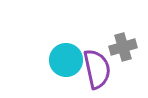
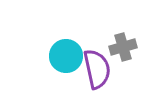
cyan circle: moved 4 px up
